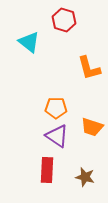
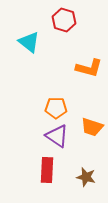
orange L-shape: rotated 60 degrees counterclockwise
brown star: moved 1 px right
